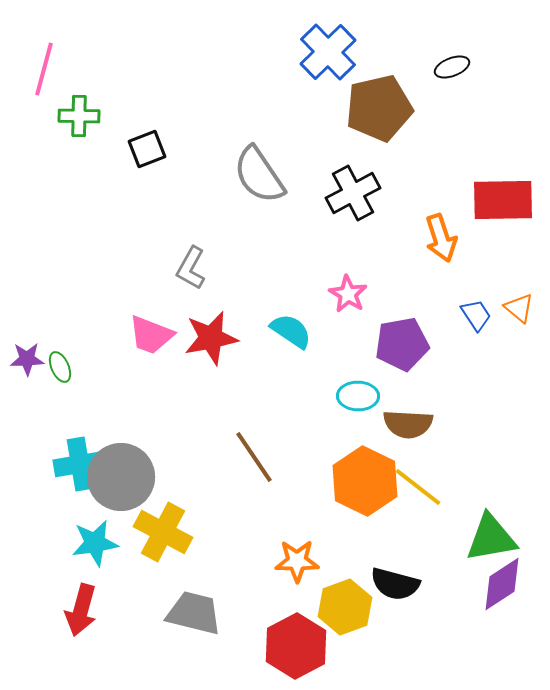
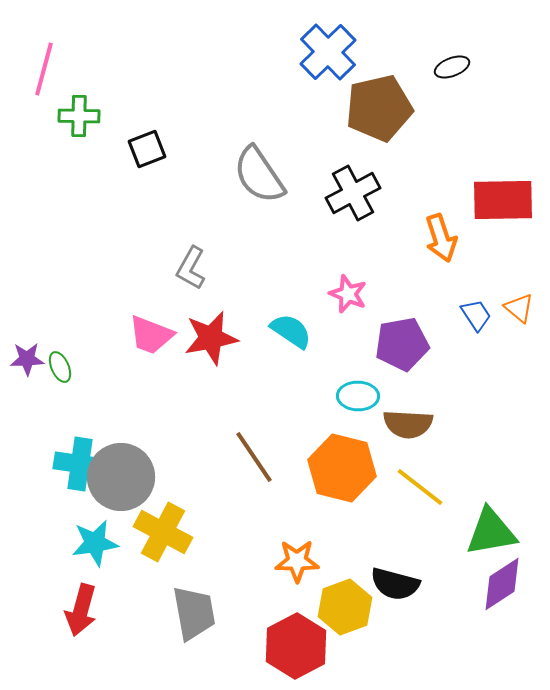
pink star: rotated 9 degrees counterclockwise
cyan cross: rotated 18 degrees clockwise
orange hexagon: moved 23 px left, 13 px up; rotated 12 degrees counterclockwise
yellow line: moved 2 px right
green triangle: moved 6 px up
gray trapezoid: rotated 66 degrees clockwise
